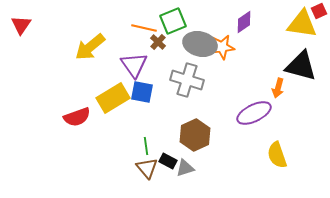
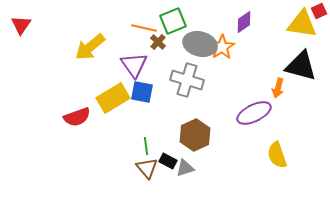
orange star: rotated 25 degrees counterclockwise
